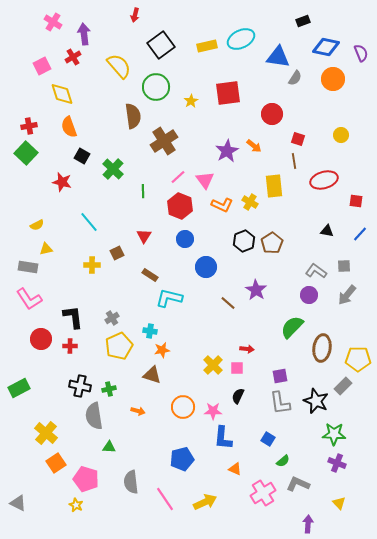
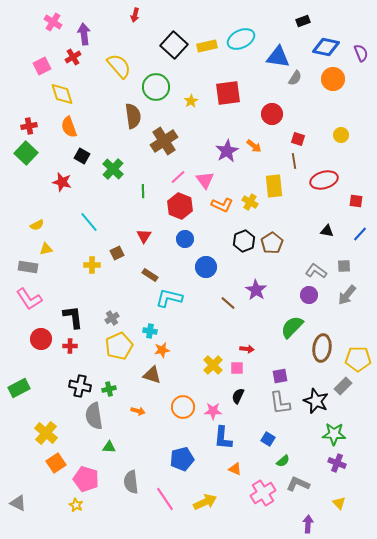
black square at (161, 45): moved 13 px right; rotated 12 degrees counterclockwise
